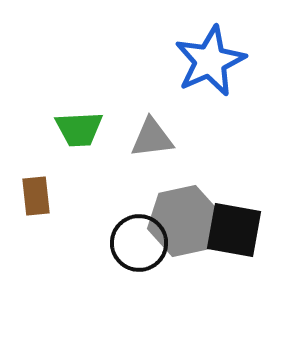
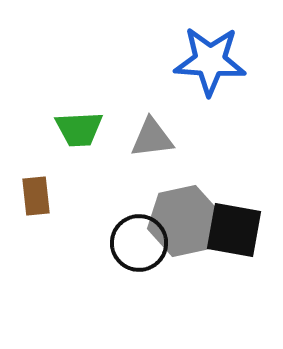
blue star: rotated 28 degrees clockwise
